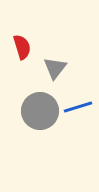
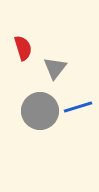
red semicircle: moved 1 px right, 1 px down
